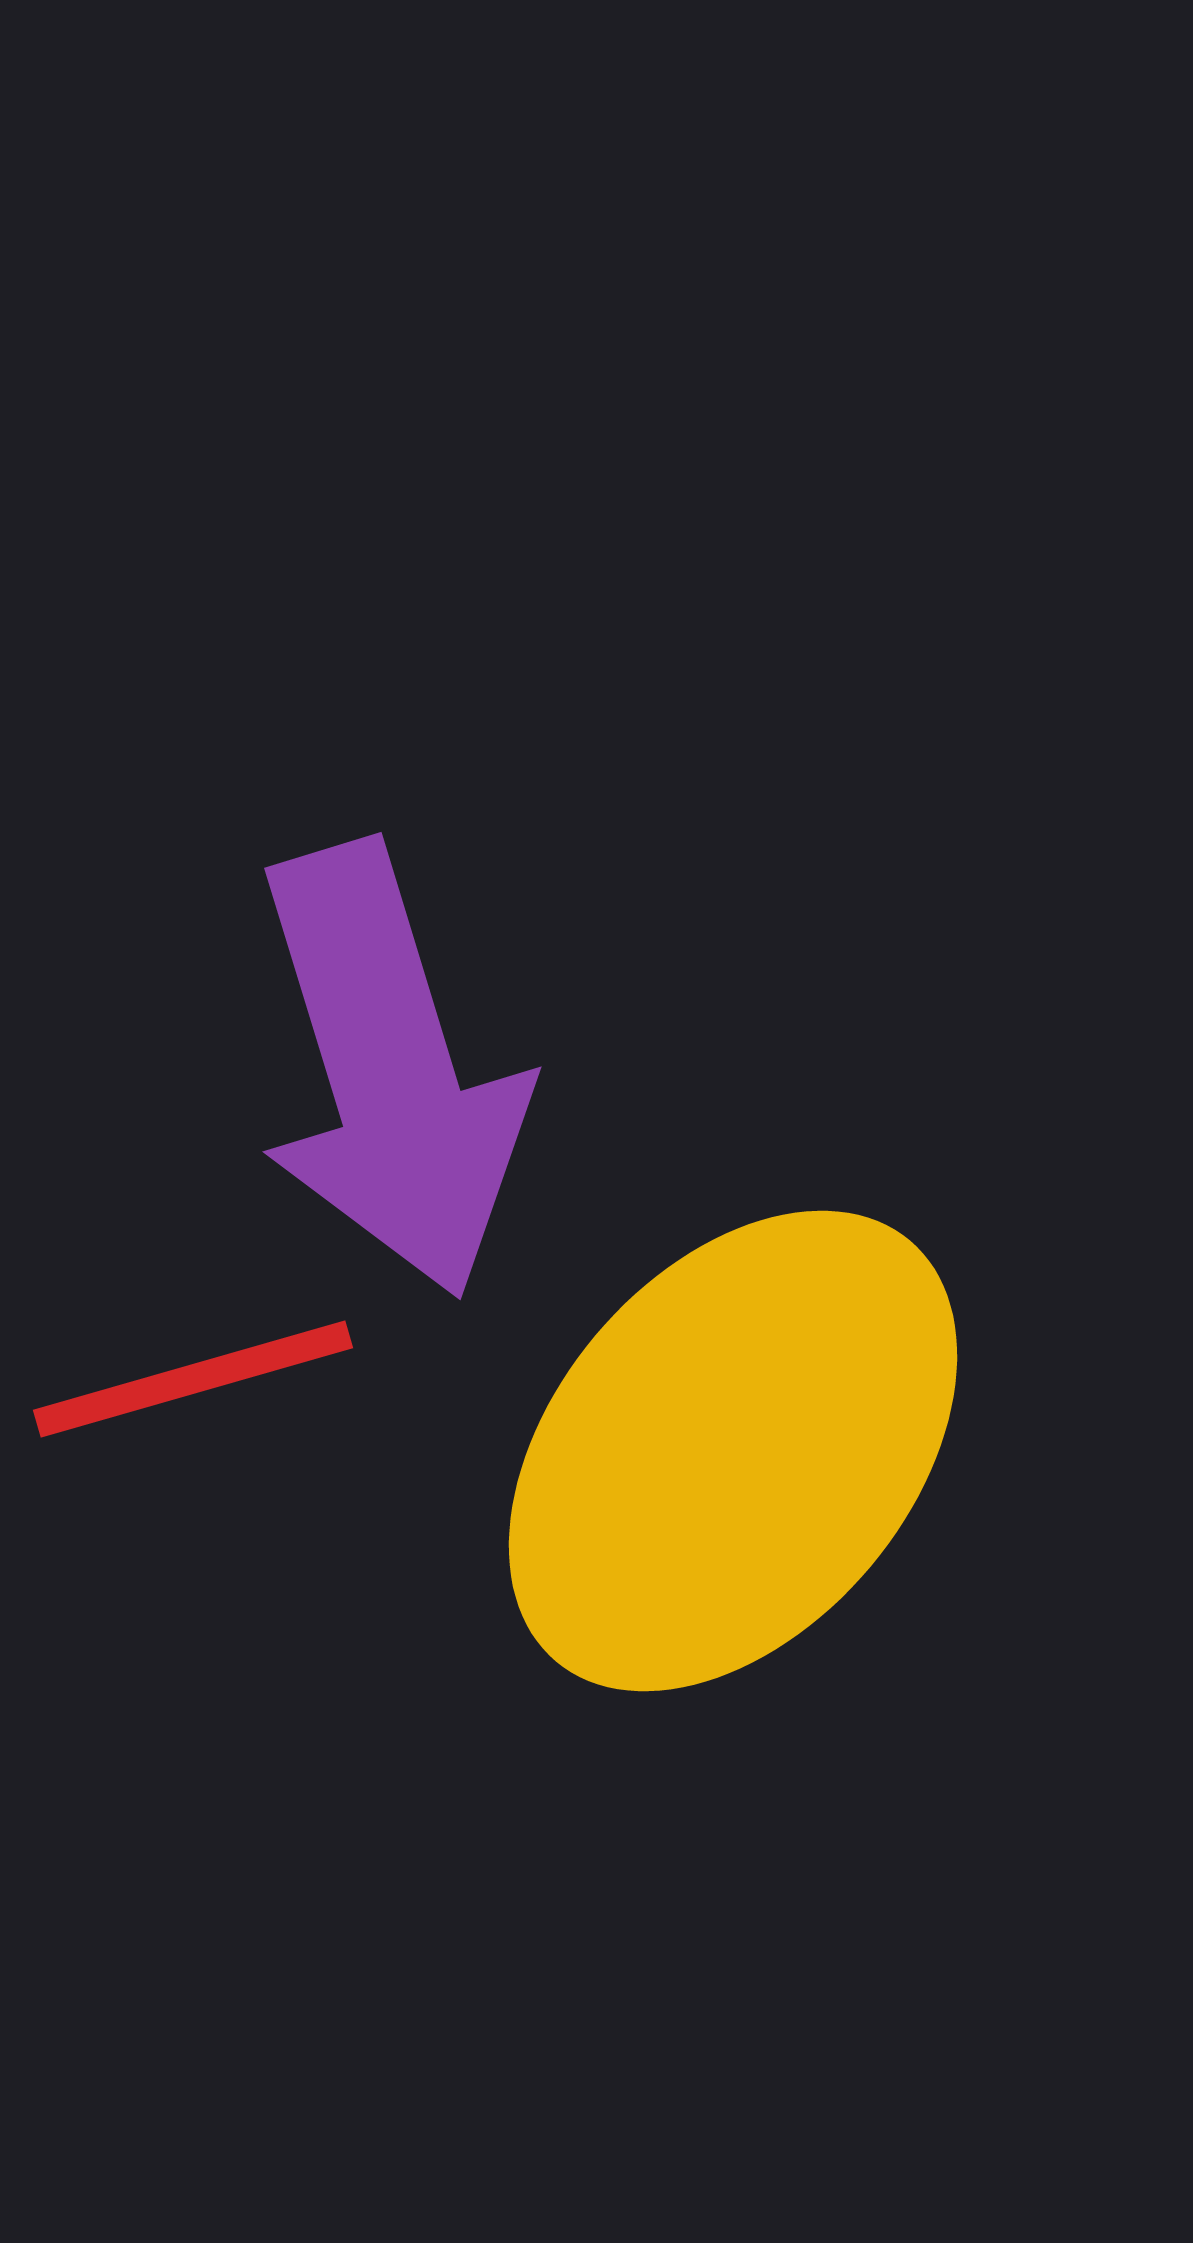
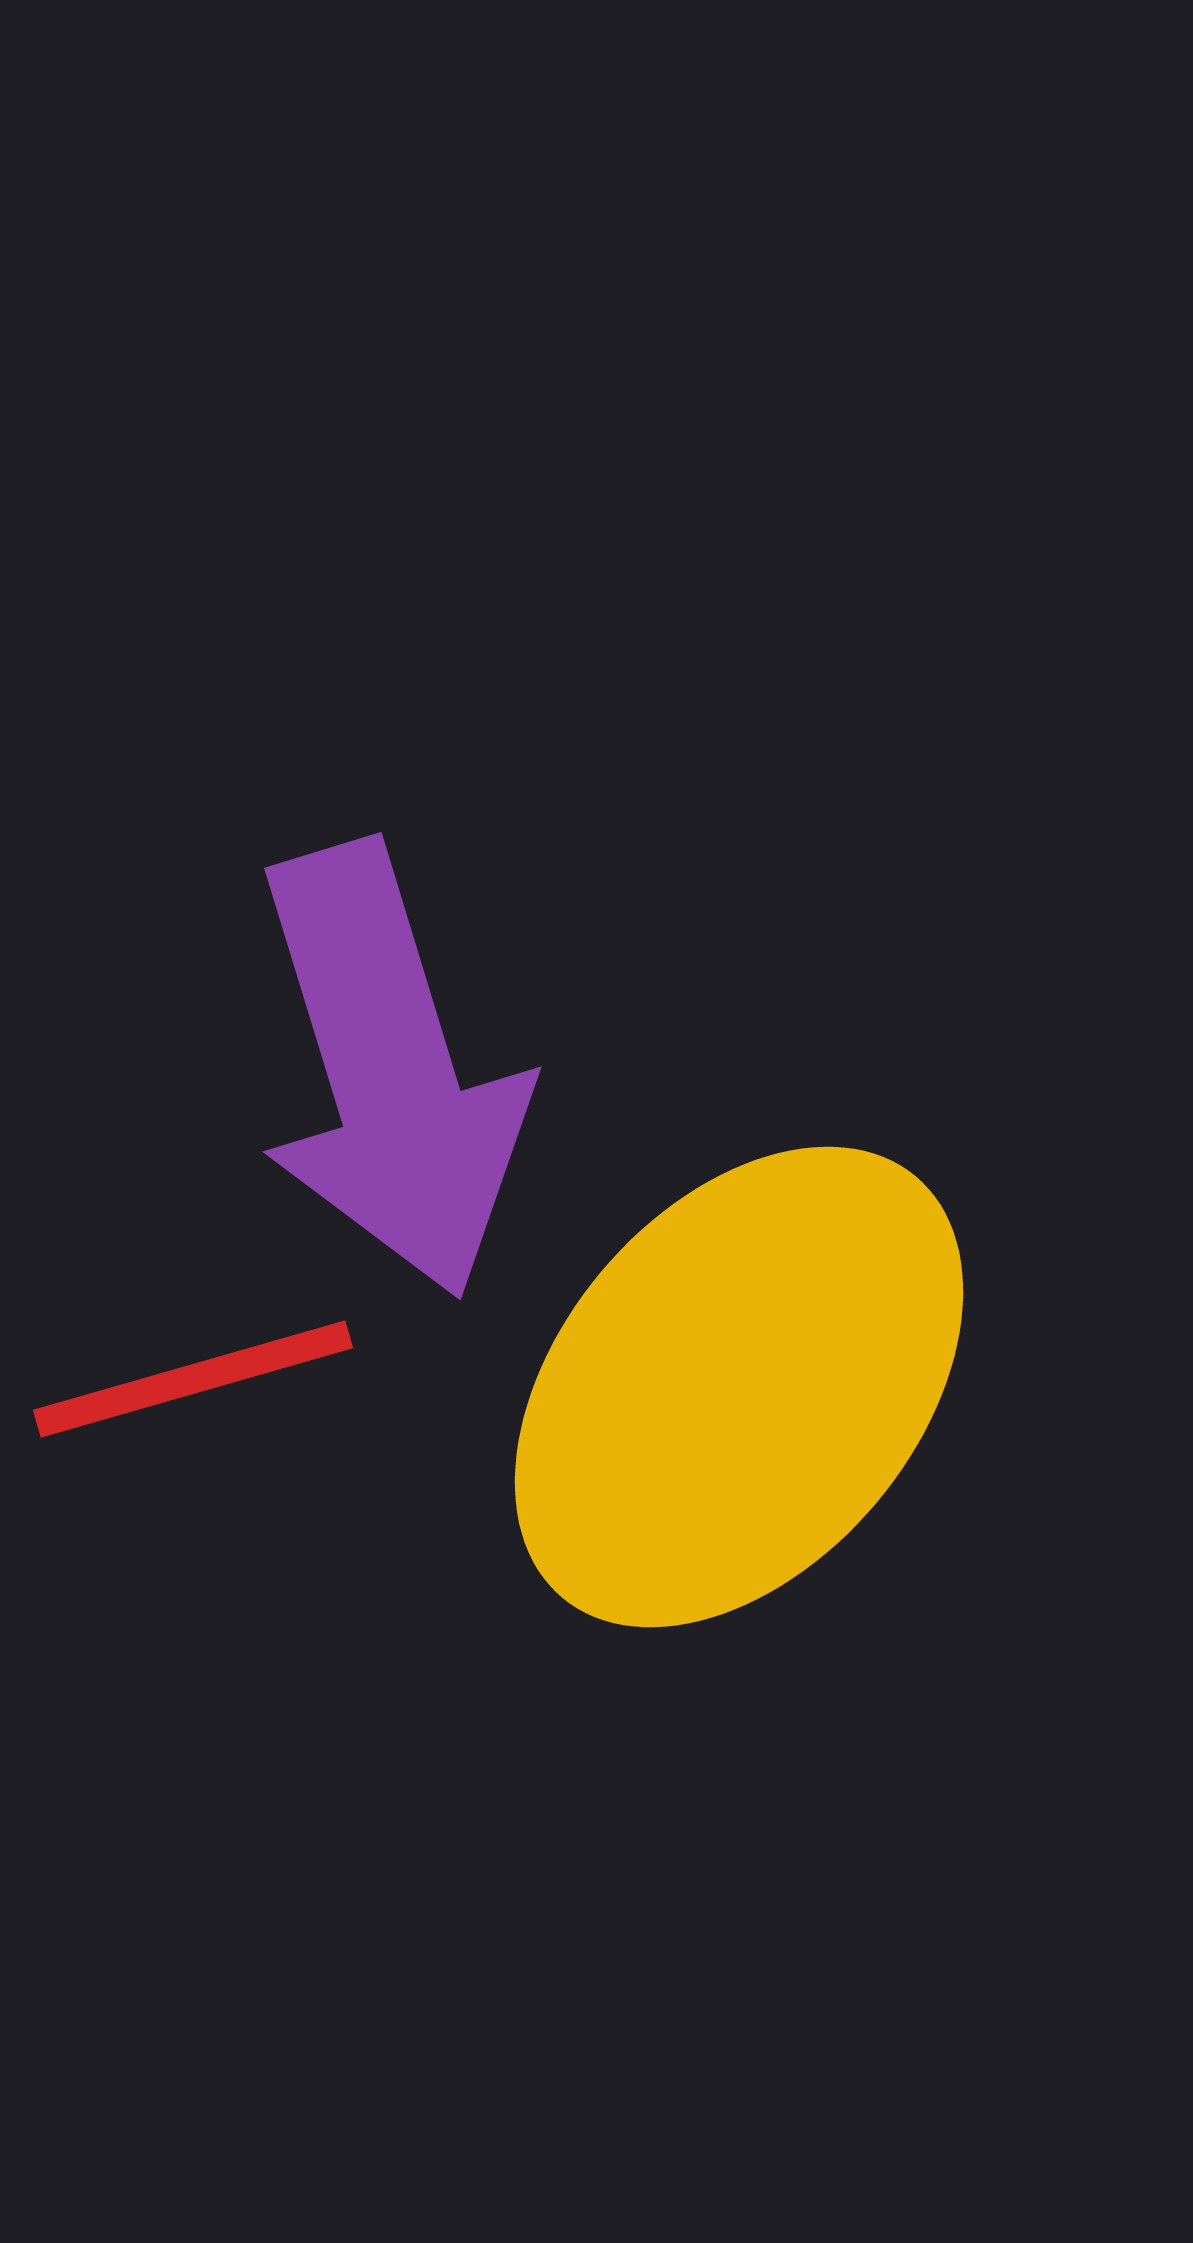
yellow ellipse: moved 6 px right, 64 px up
